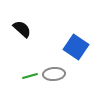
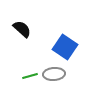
blue square: moved 11 px left
